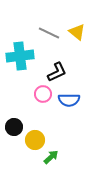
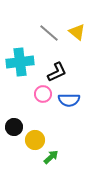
gray line: rotated 15 degrees clockwise
cyan cross: moved 6 px down
